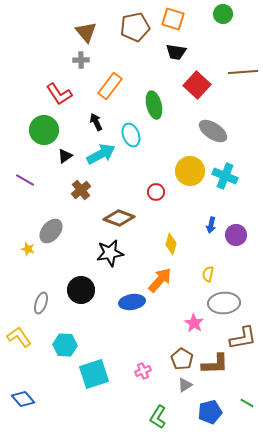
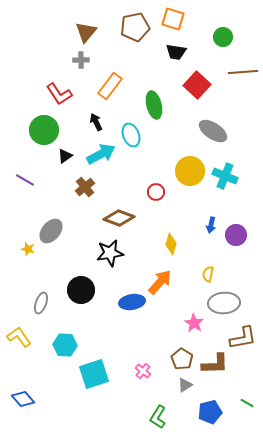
green circle at (223, 14): moved 23 px down
brown triangle at (86, 32): rotated 20 degrees clockwise
brown cross at (81, 190): moved 4 px right, 3 px up
orange arrow at (160, 280): moved 2 px down
pink cross at (143, 371): rotated 28 degrees counterclockwise
